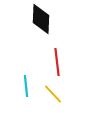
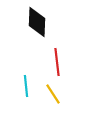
black diamond: moved 4 px left, 3 px down
yellow line: rotated 10 degrees clockwise
